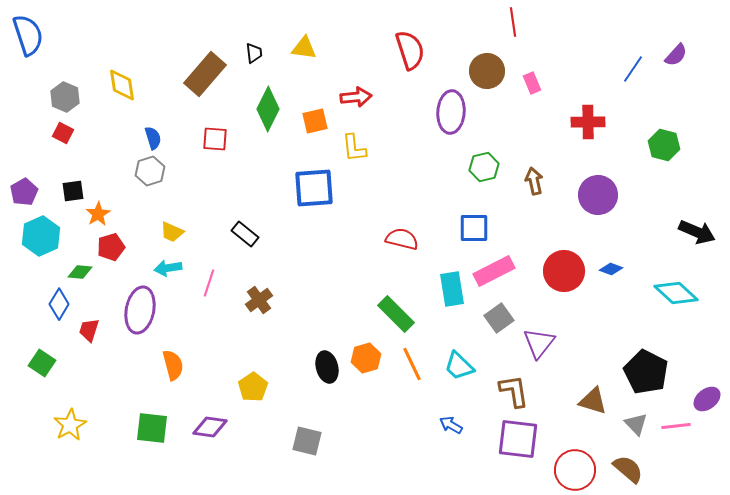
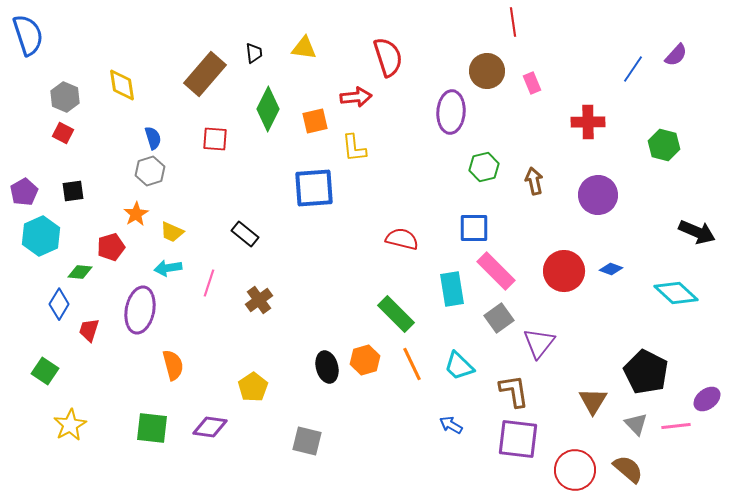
red semicircle at (410, 50): moved 22 px left, 7 px down
orange star at (98, 214): moved 38 px right
pink rectangle at (494, 271): moved 2 px right; rotated 72 degrees clockwise
orange hexagon at (366, 358): moved 1 px left, 2 px down
green square at (42, 363): moved 3 px right, 8 px down
brown triangle at (593, 401): rotated 44 degrees clockwise
